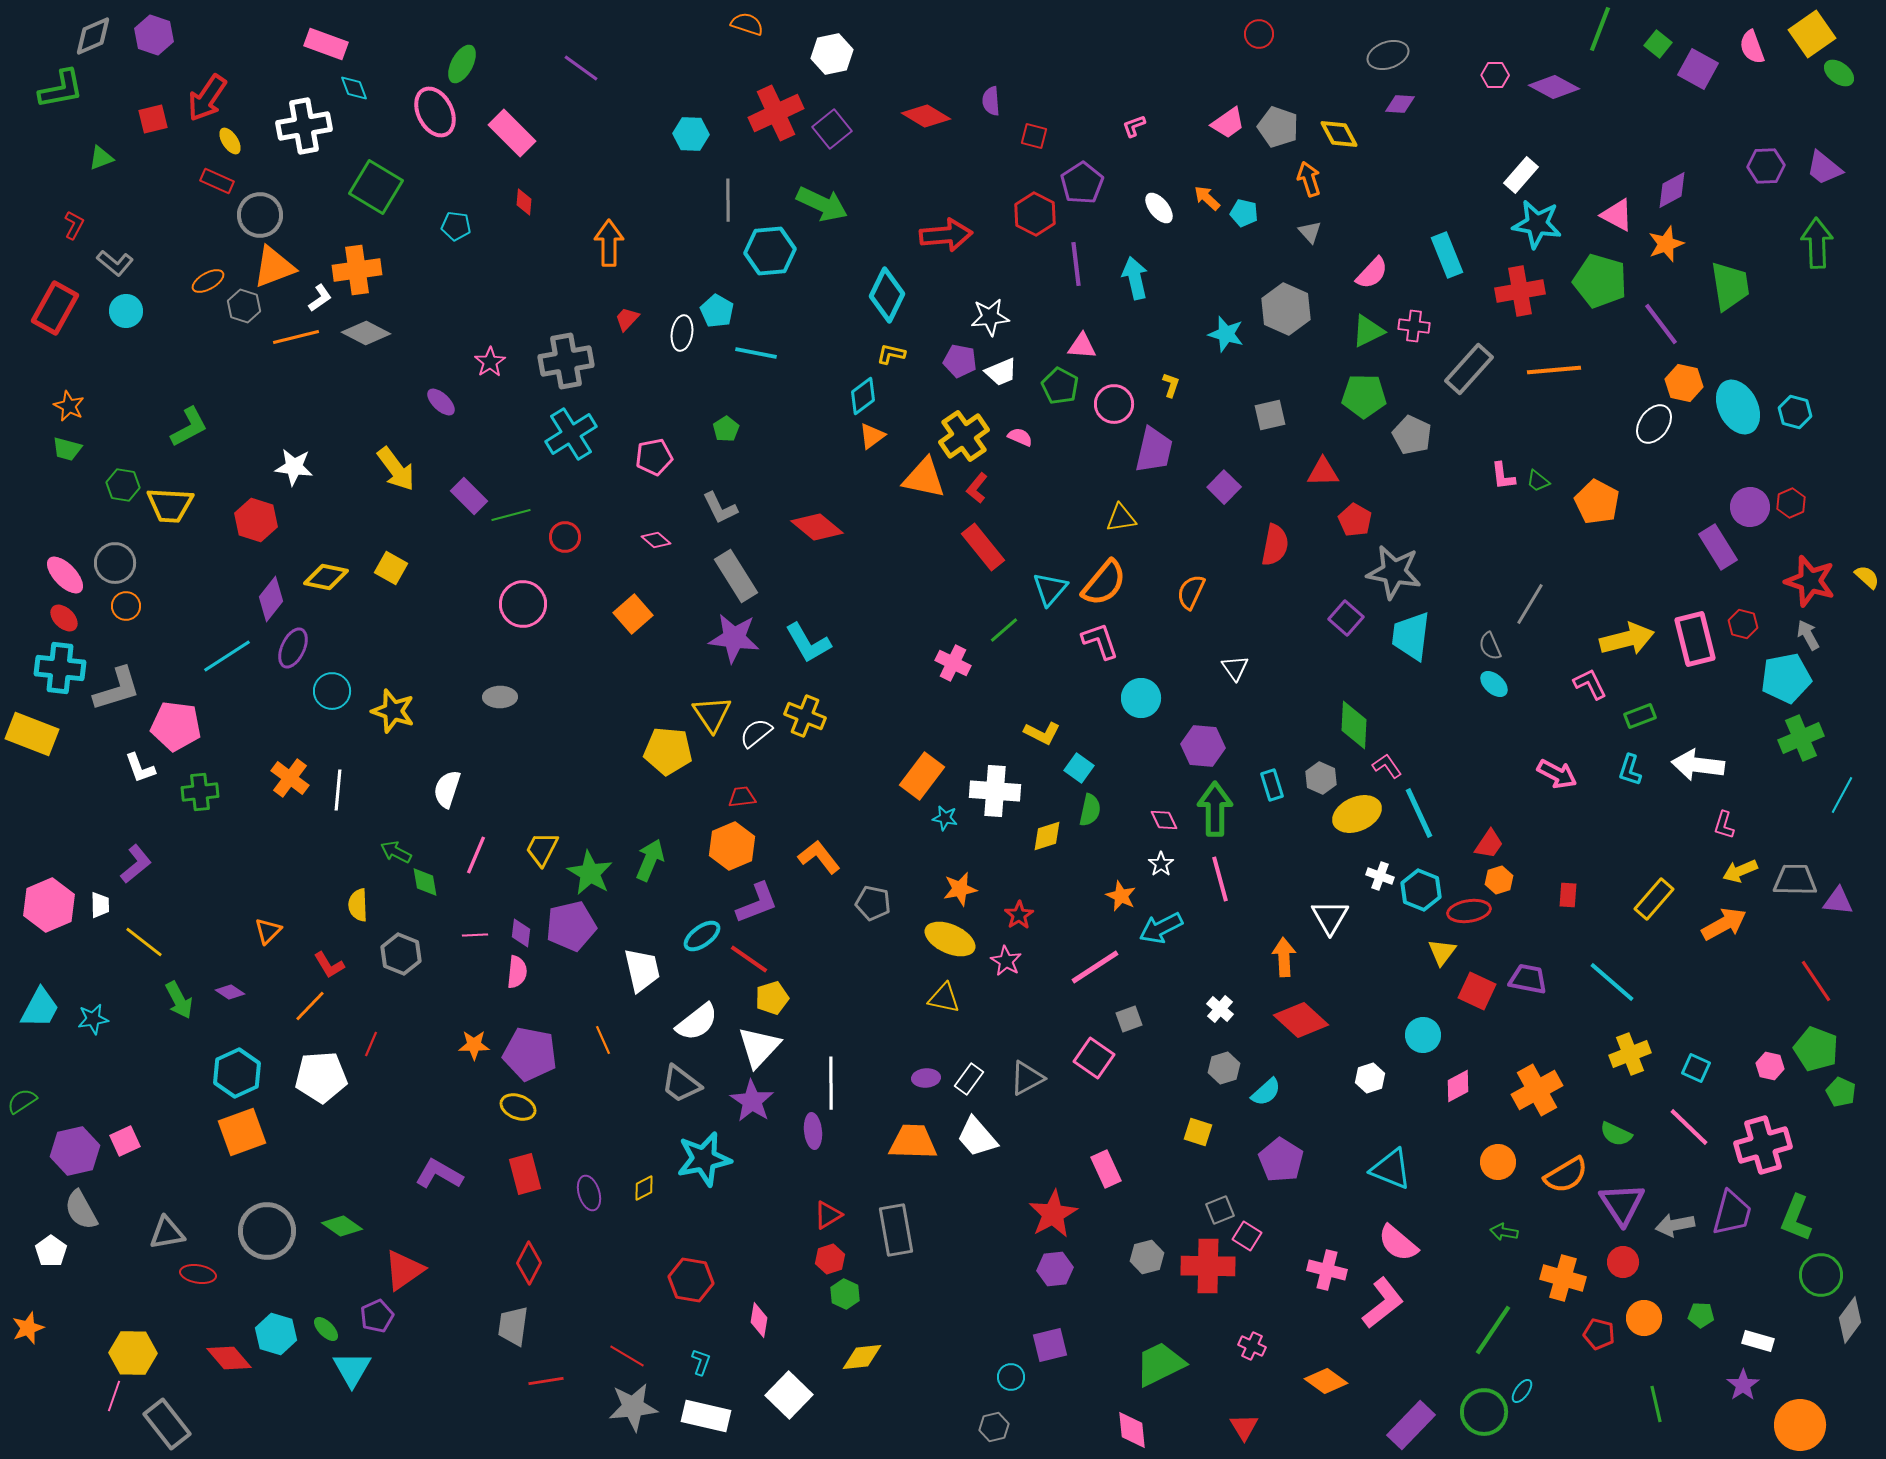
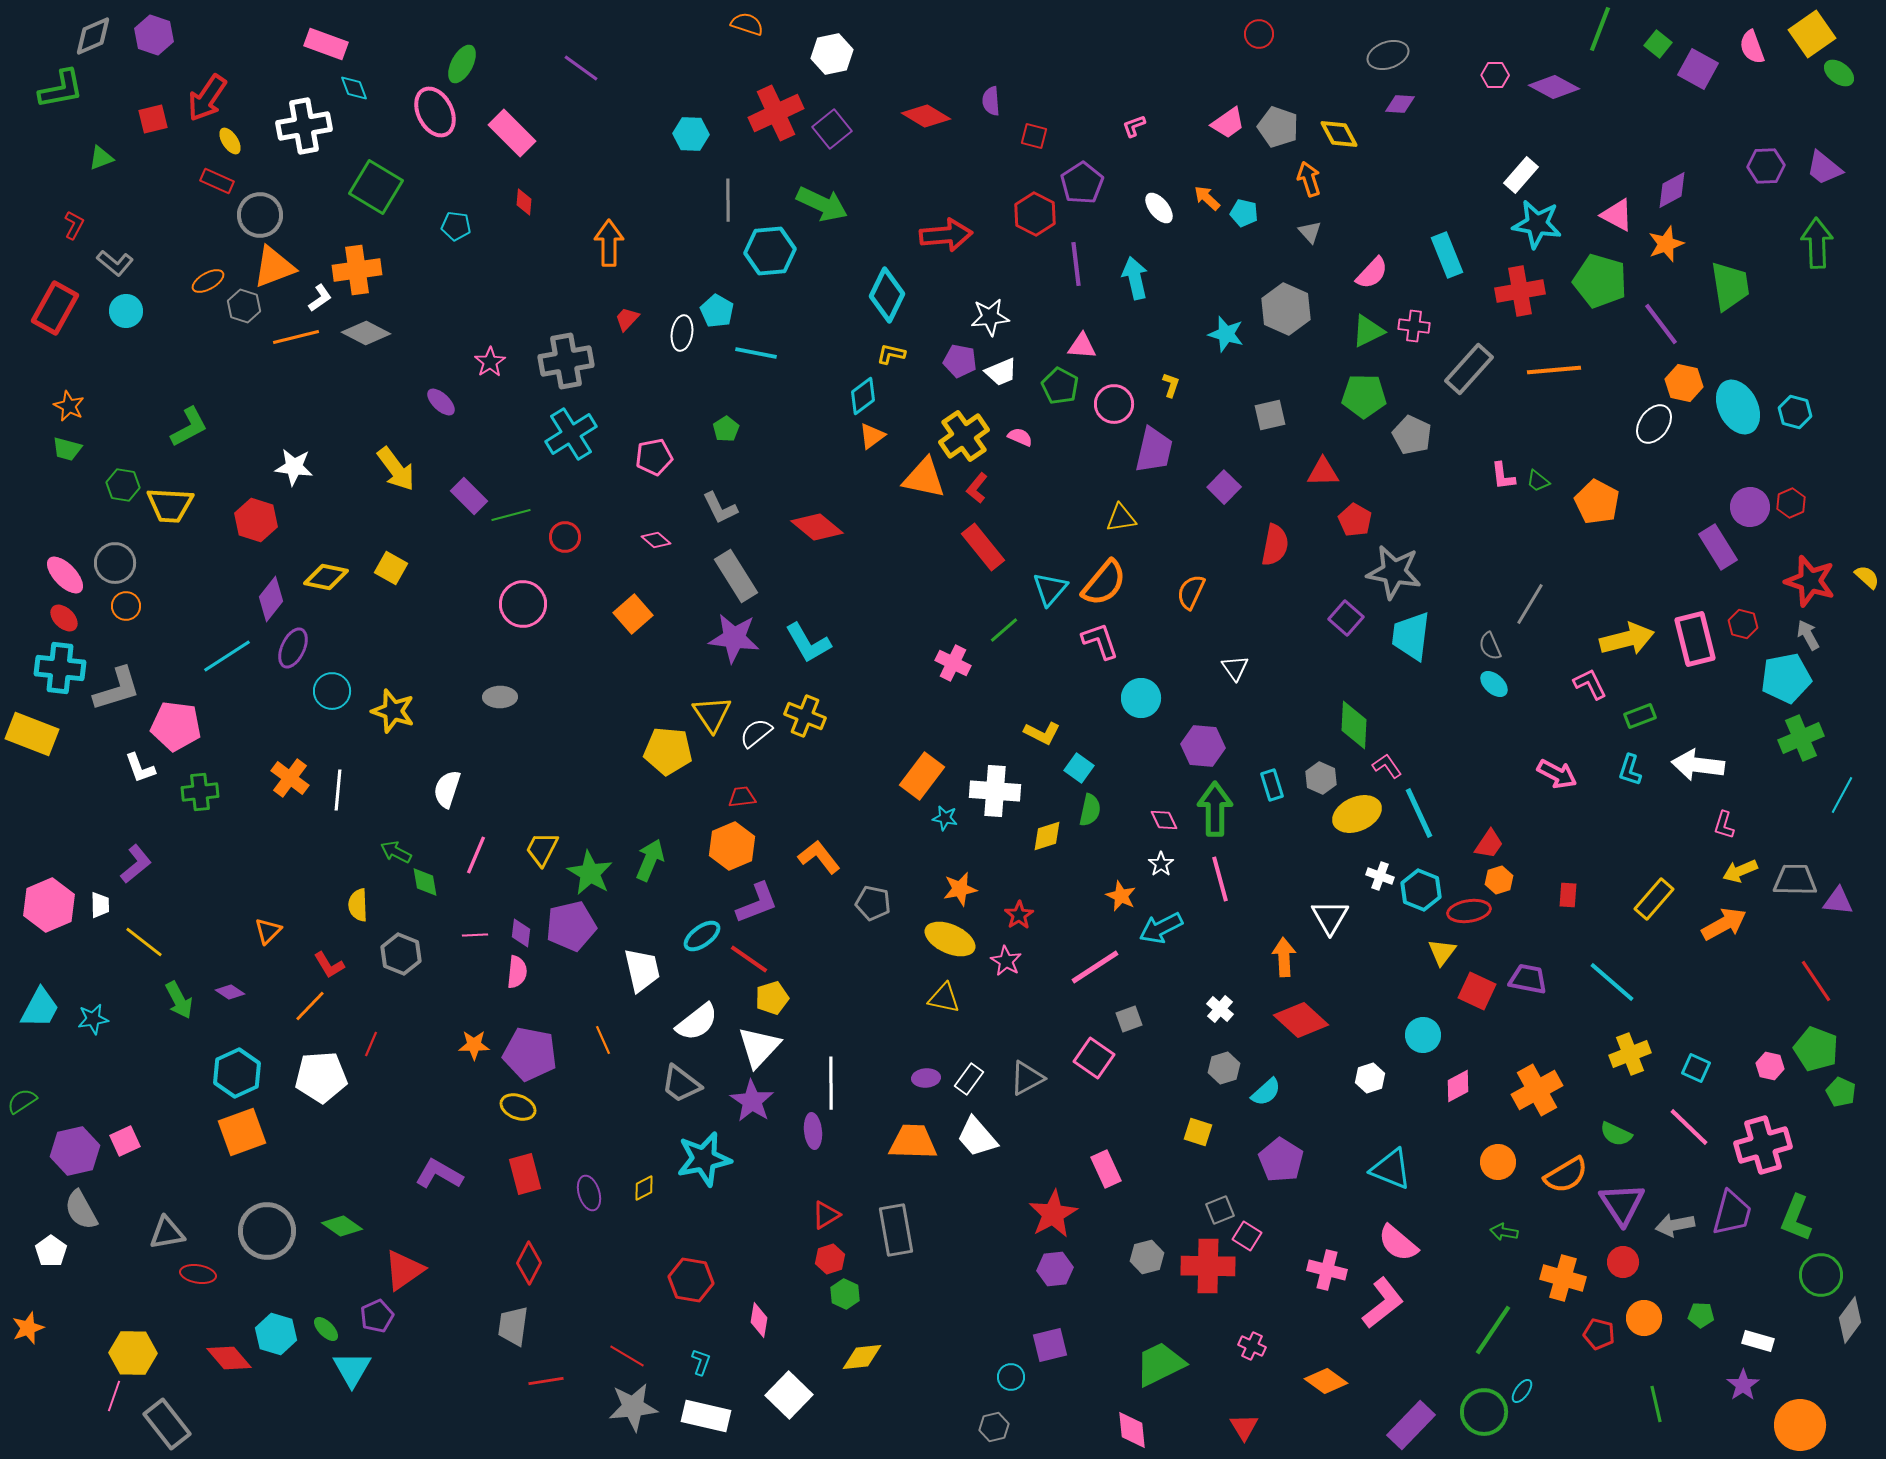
red triangle at (828, 1215): moved 2 px left
